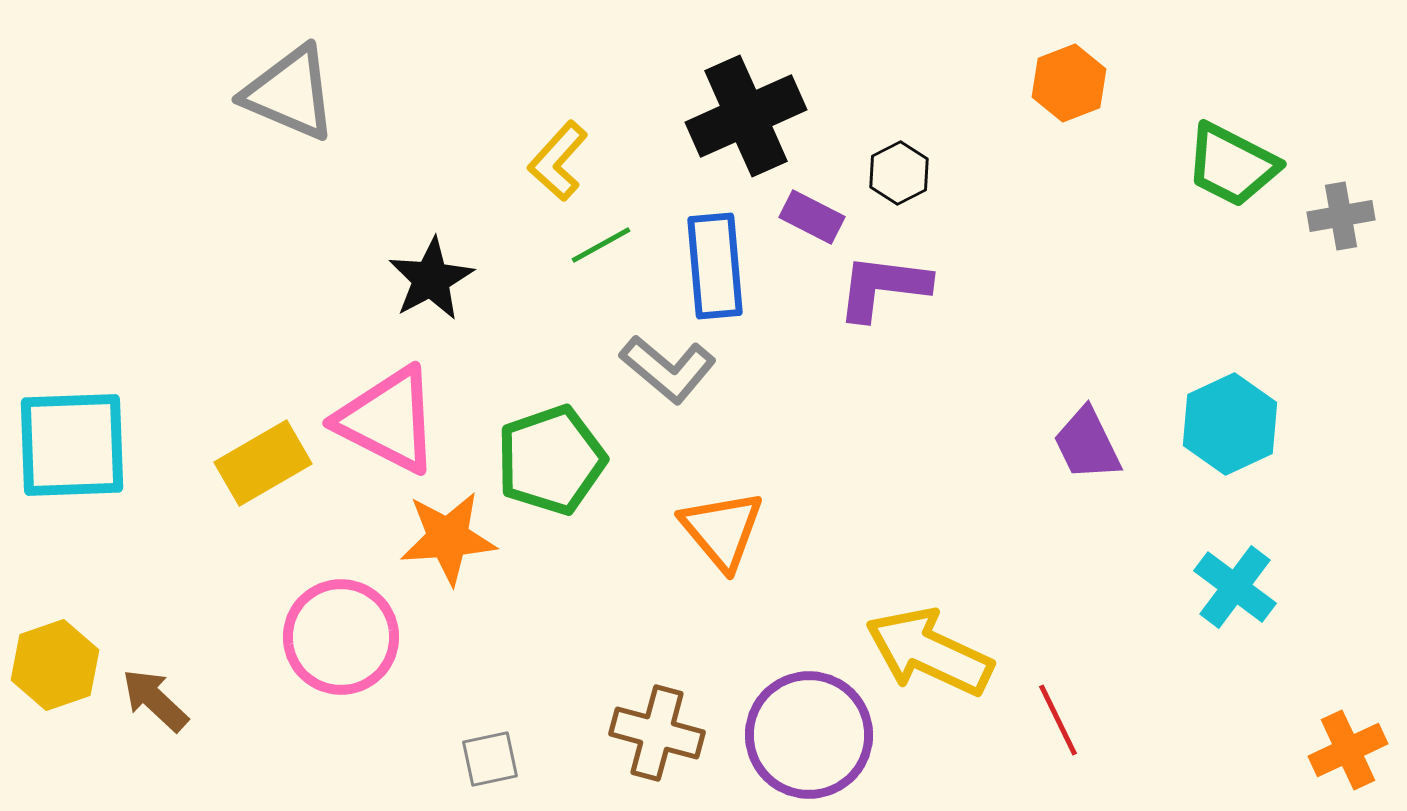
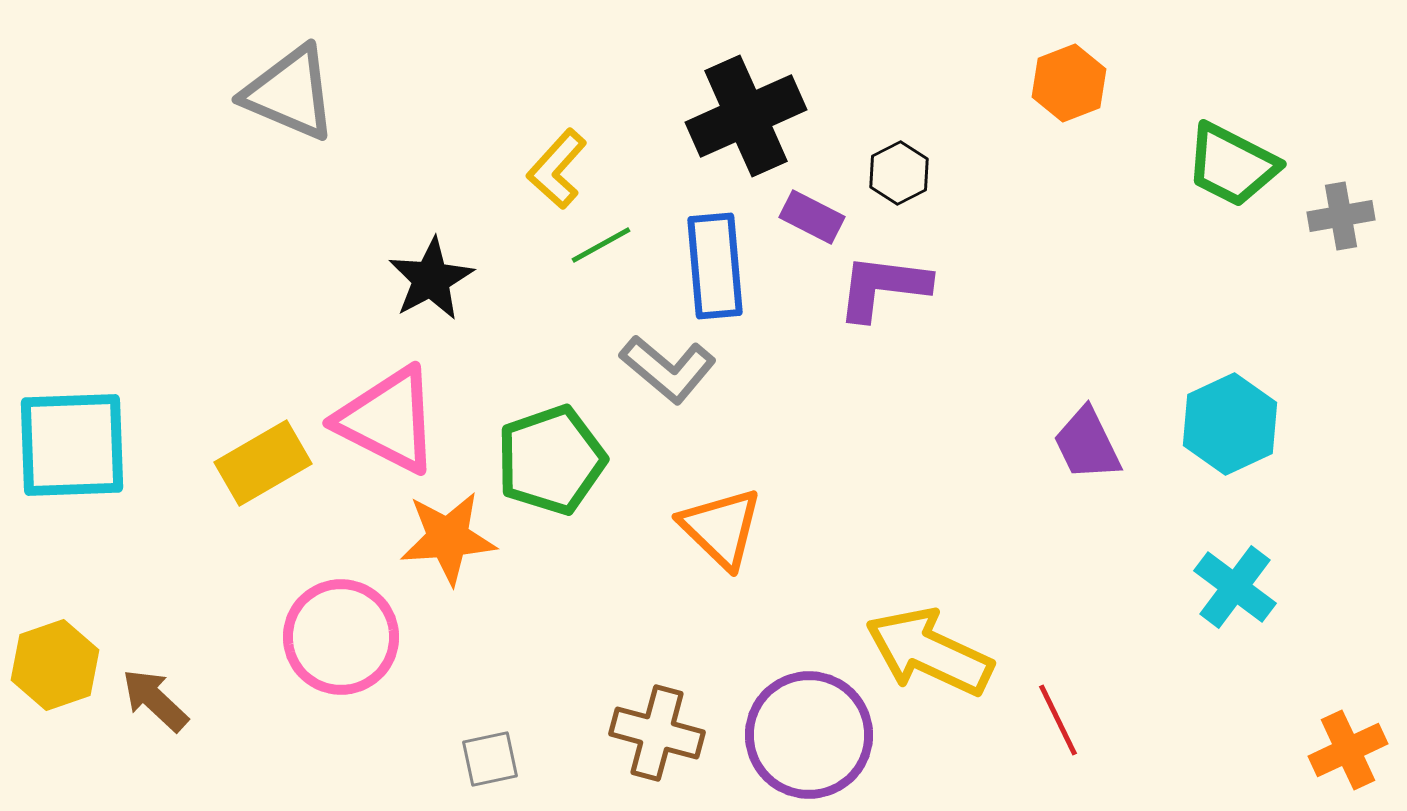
yellow L-shape: moved 1 px left, 8 px down
orange triangle: moved 1 px left, 2 px up; rotated 6 degrees counterclockwise
